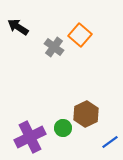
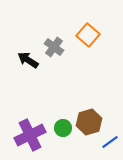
black arrow: moved 10 px right, 33 px down
orange square: moved 8 px right
brown hexagon: moved 3 px right, 8 px down; rotated 10 degrees clockwise
purple cross: moved 2 px up
